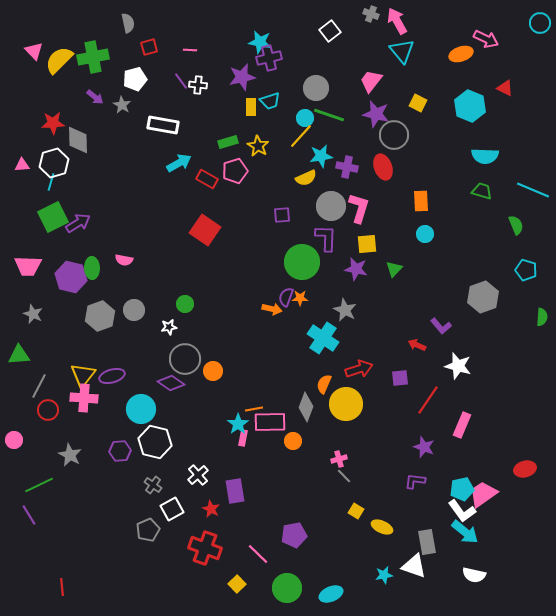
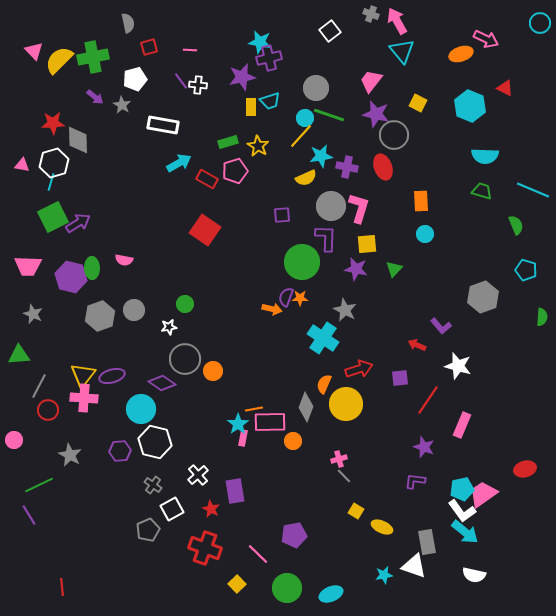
pink triangle at (22, 165): rotated 14 degrees clockwise
purple diamond at (171, 383): moved 9 px left
